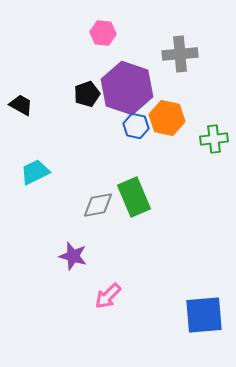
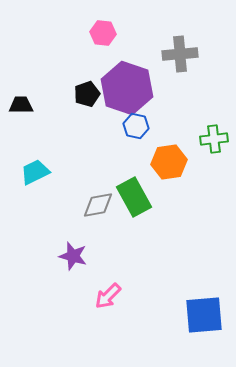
black trapezoid: rotated 30 degrees counterclockwise
orange hexagon: moved 2 px right, 44 px down; rotated 20 degrees counterclockwise
green rectangle: rotated 6 degrees counterclockwise
